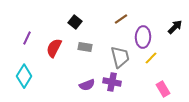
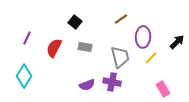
black arrow: moved 2 px right, 15 px down
